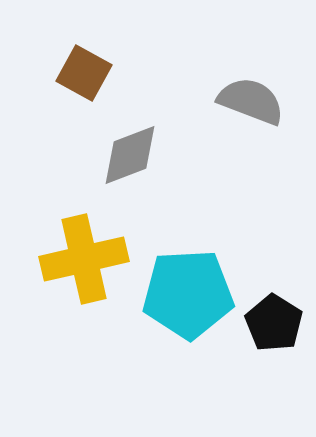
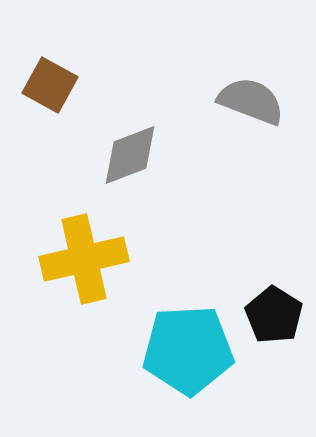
brown square: moved 34 px left, 12 px down
cyan pentagon: moved 56 px down
black pentagon: moved 8 px up
